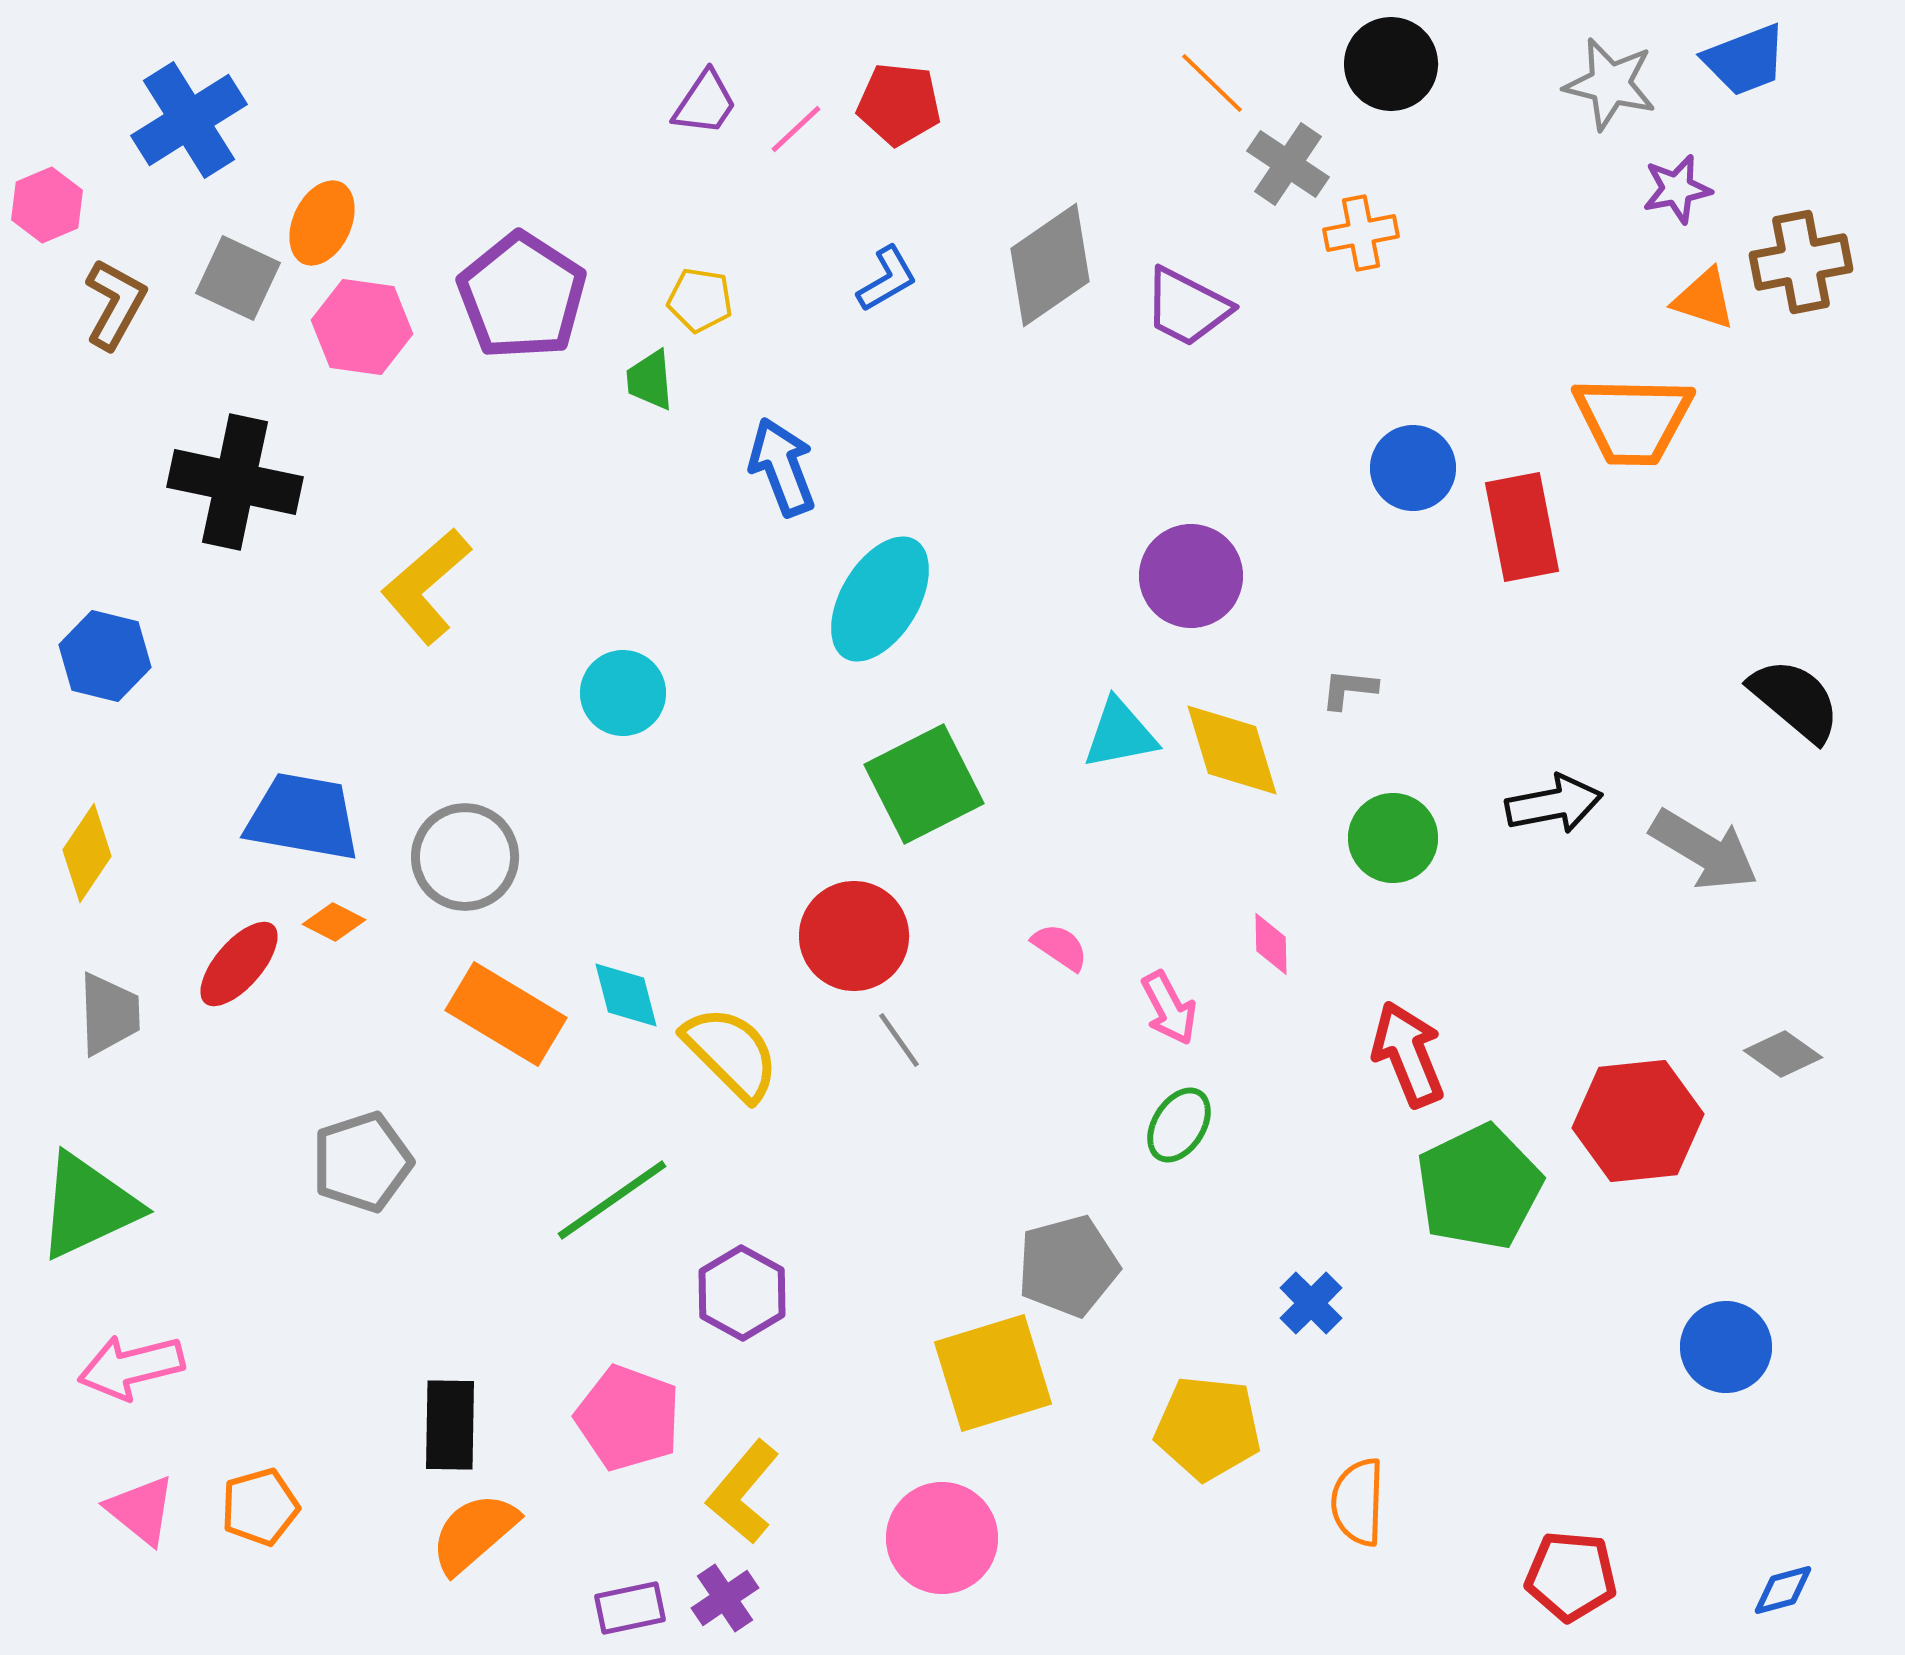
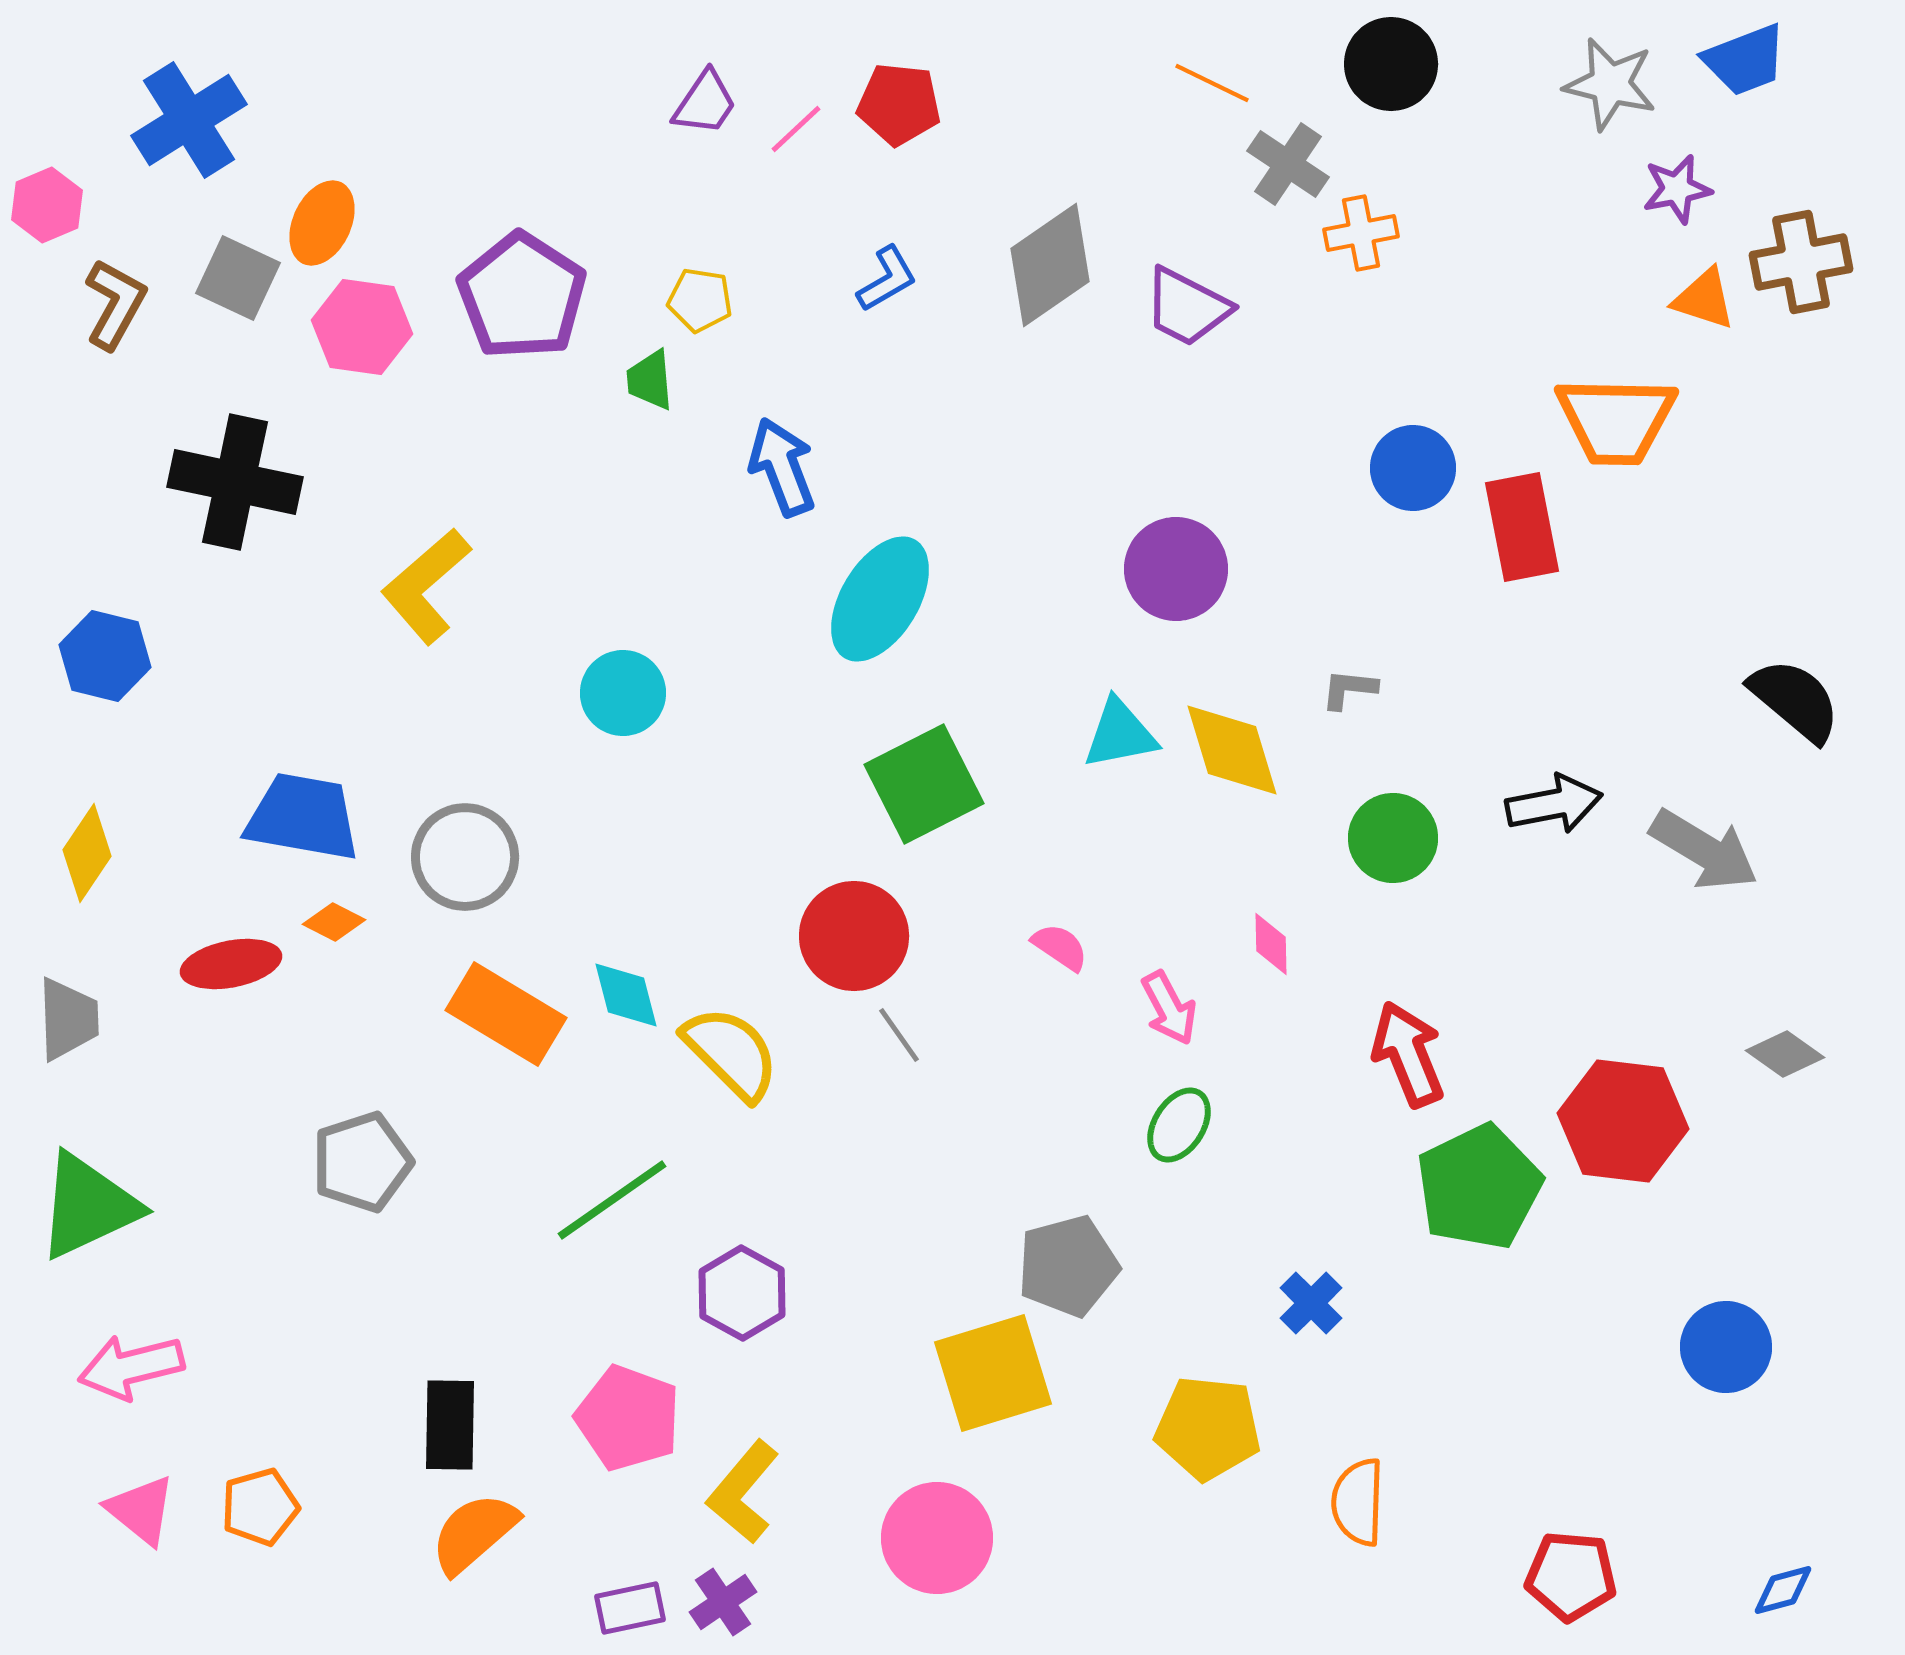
orange line at (1212, 83): rotated 18 degrees counterclockwise
orange trapezoid at (1633, 420): moved 17 px left
purple circle at (1191, 576): moved 15 px left, 7 px up
red ellipse at (239, 964): moved 8 px left; rotated 38 degrees clockwise
gray trapezoid at (109, 1014): moved 41 px left, 5 px down
gray line at (899, 1040): moved 5 px up
gray diamond at (1783, 1054): moved 2 px right
red hexagon at (1638, 1121): moved 15 px left; rotated 13 degrees clockwise
pink circle at (942, 1538): moved 5 px left
purple cross at (725, 1598): moved 2 px left, 4 px down
